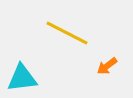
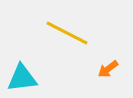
orange arrow: moved 1 px right, 3 px down
